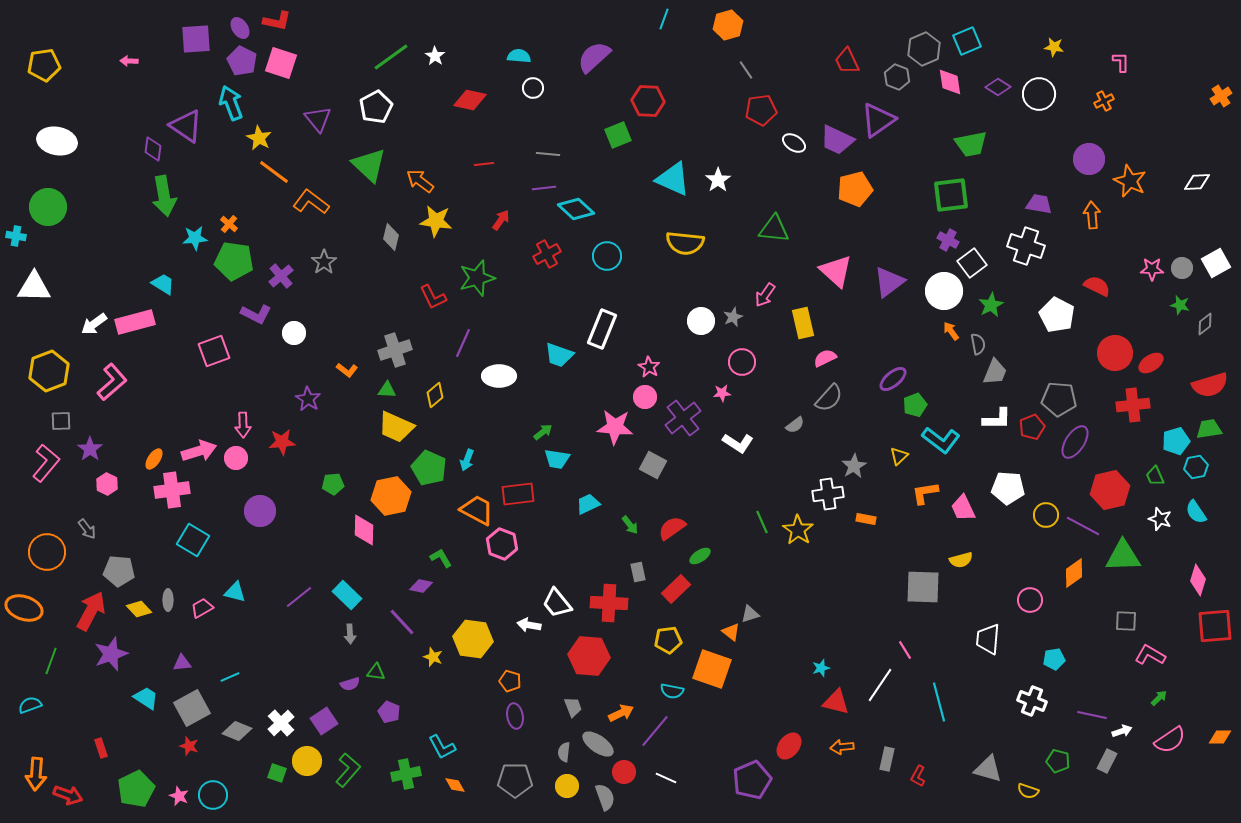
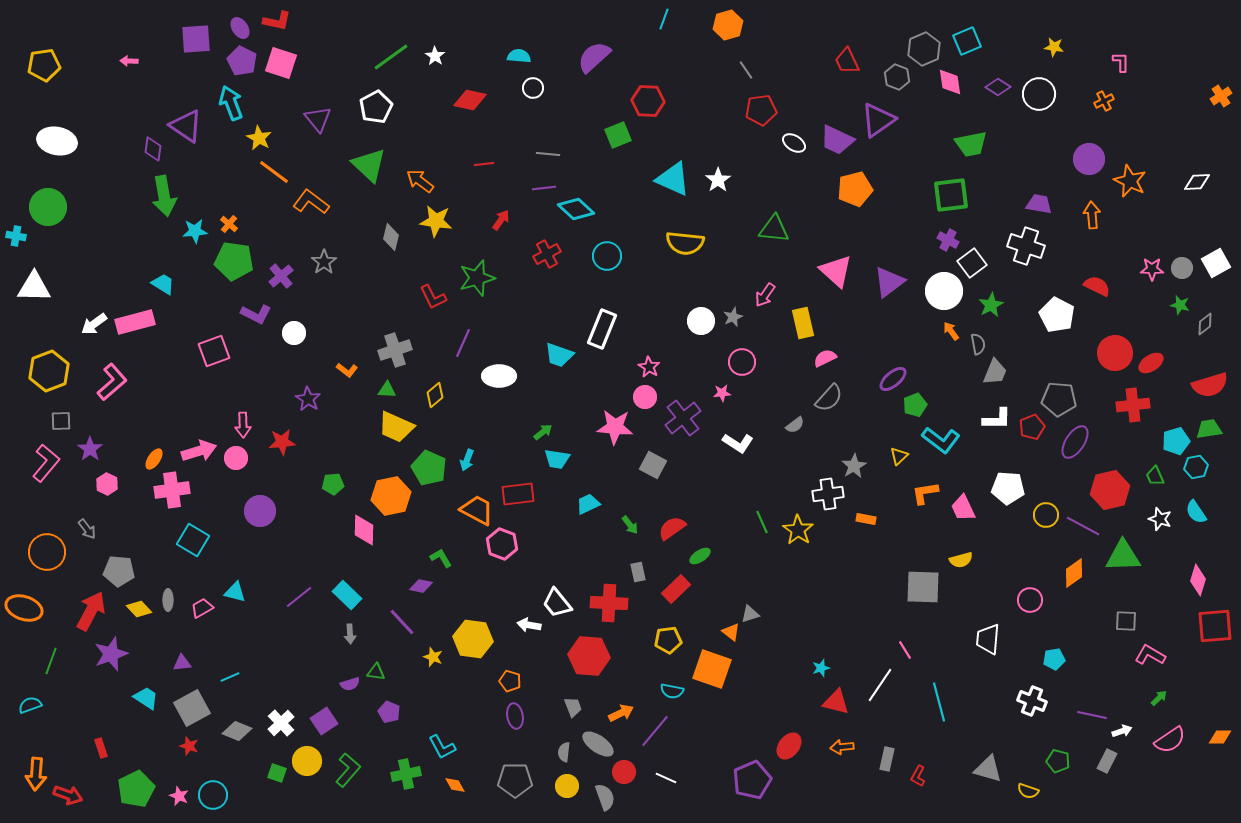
cyan star at (195, 238): moved 7 px up
